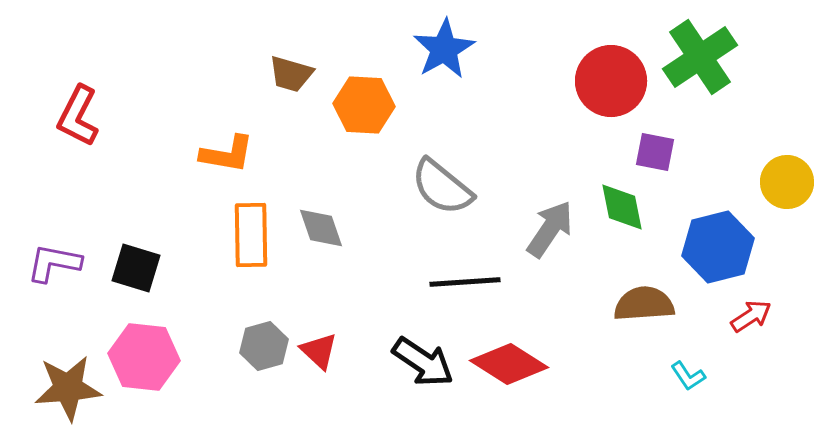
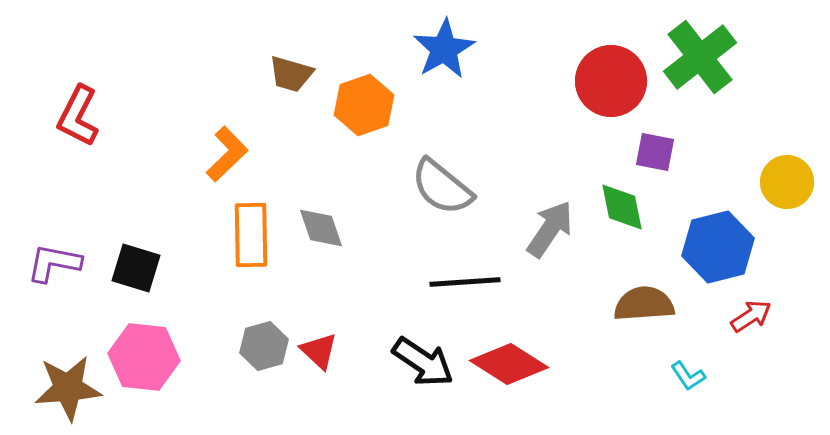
green cross: rotated 4 degrees counterclockwise
orange hexagon: rotated 22 degrees counterclockwise
orange L-shape: rotated 54 degrees counterclockwise
